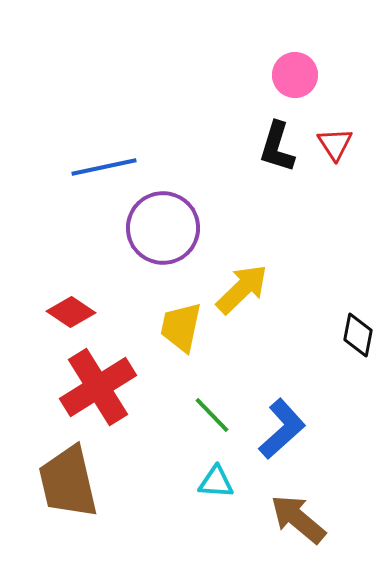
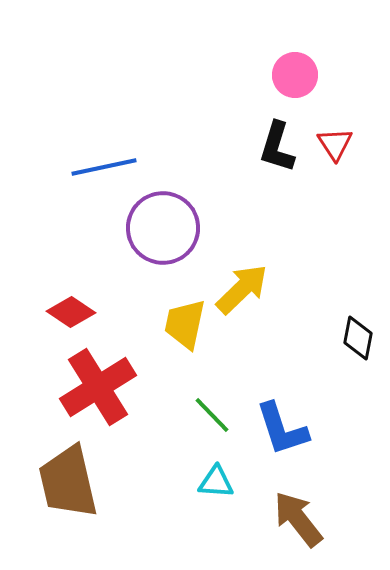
yellow trapezoid: moved 4 px right, 3 px up
black diamond: moved 3 px down
blue L-shape: rotated 114 degrees clockwise
brown arrow: rotated 12 degrees clockwise
